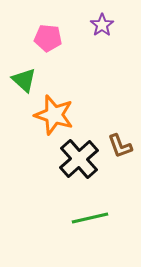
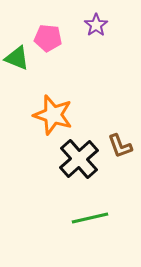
purple star: moved 6 px left
green triangle: moved 7 px left, 22 px up; rotated 20 degrees counterclockwise
orange star: moved 1 px left
